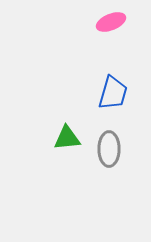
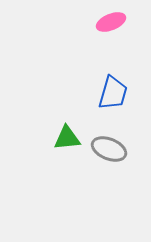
gray ellipse: rotated 68 degrees counterclockwise
